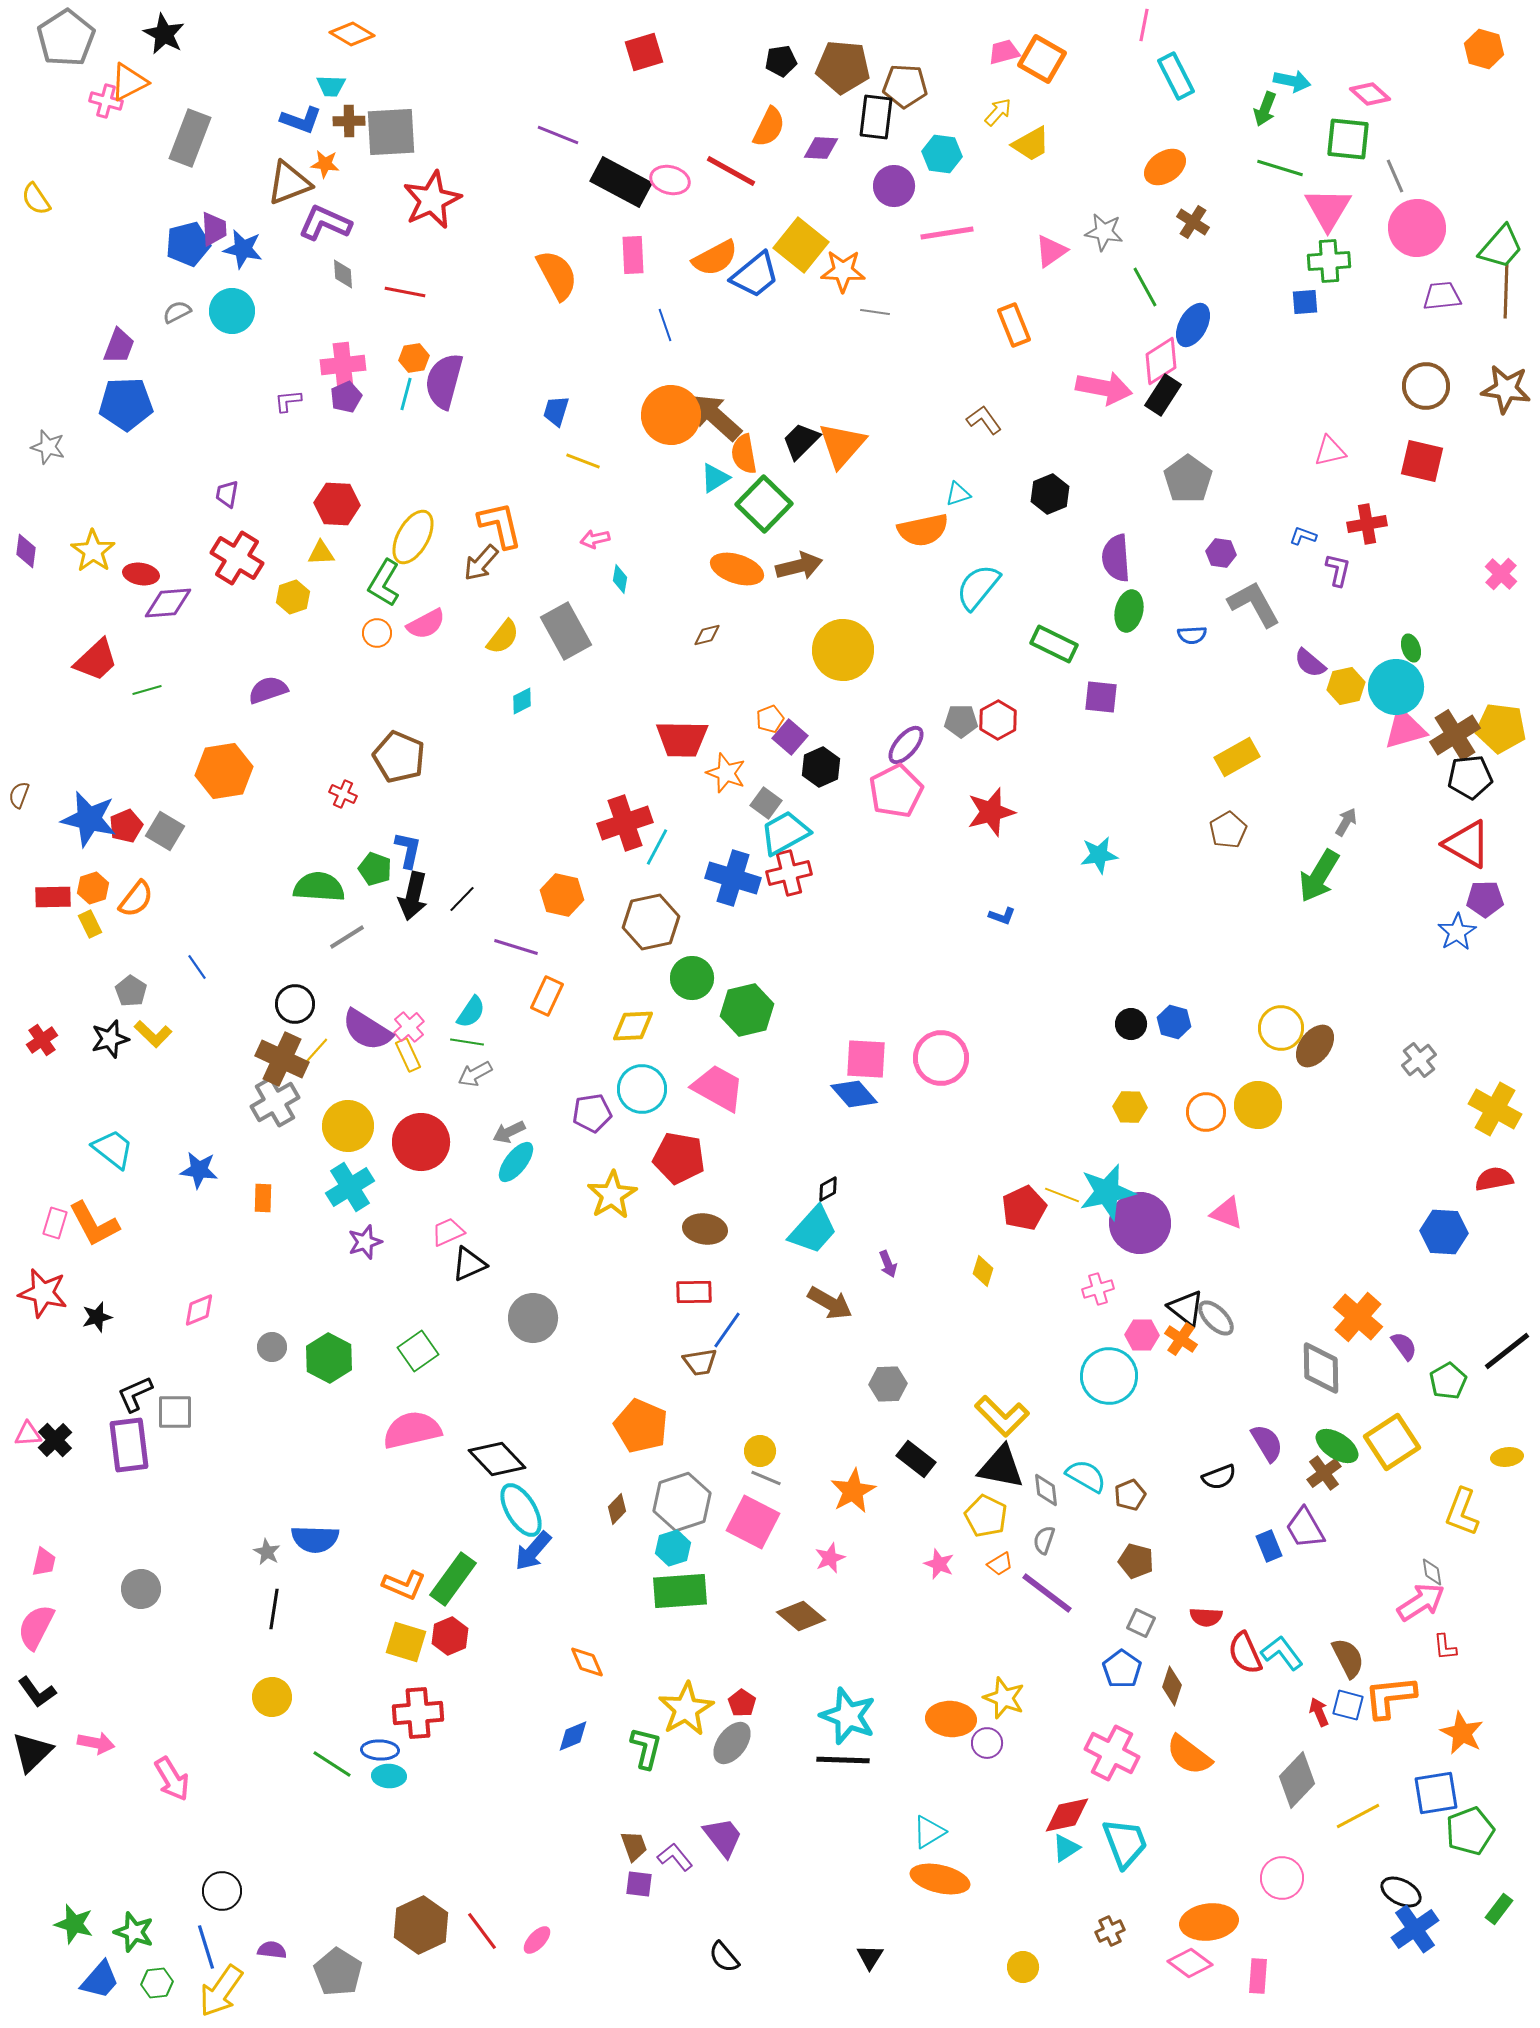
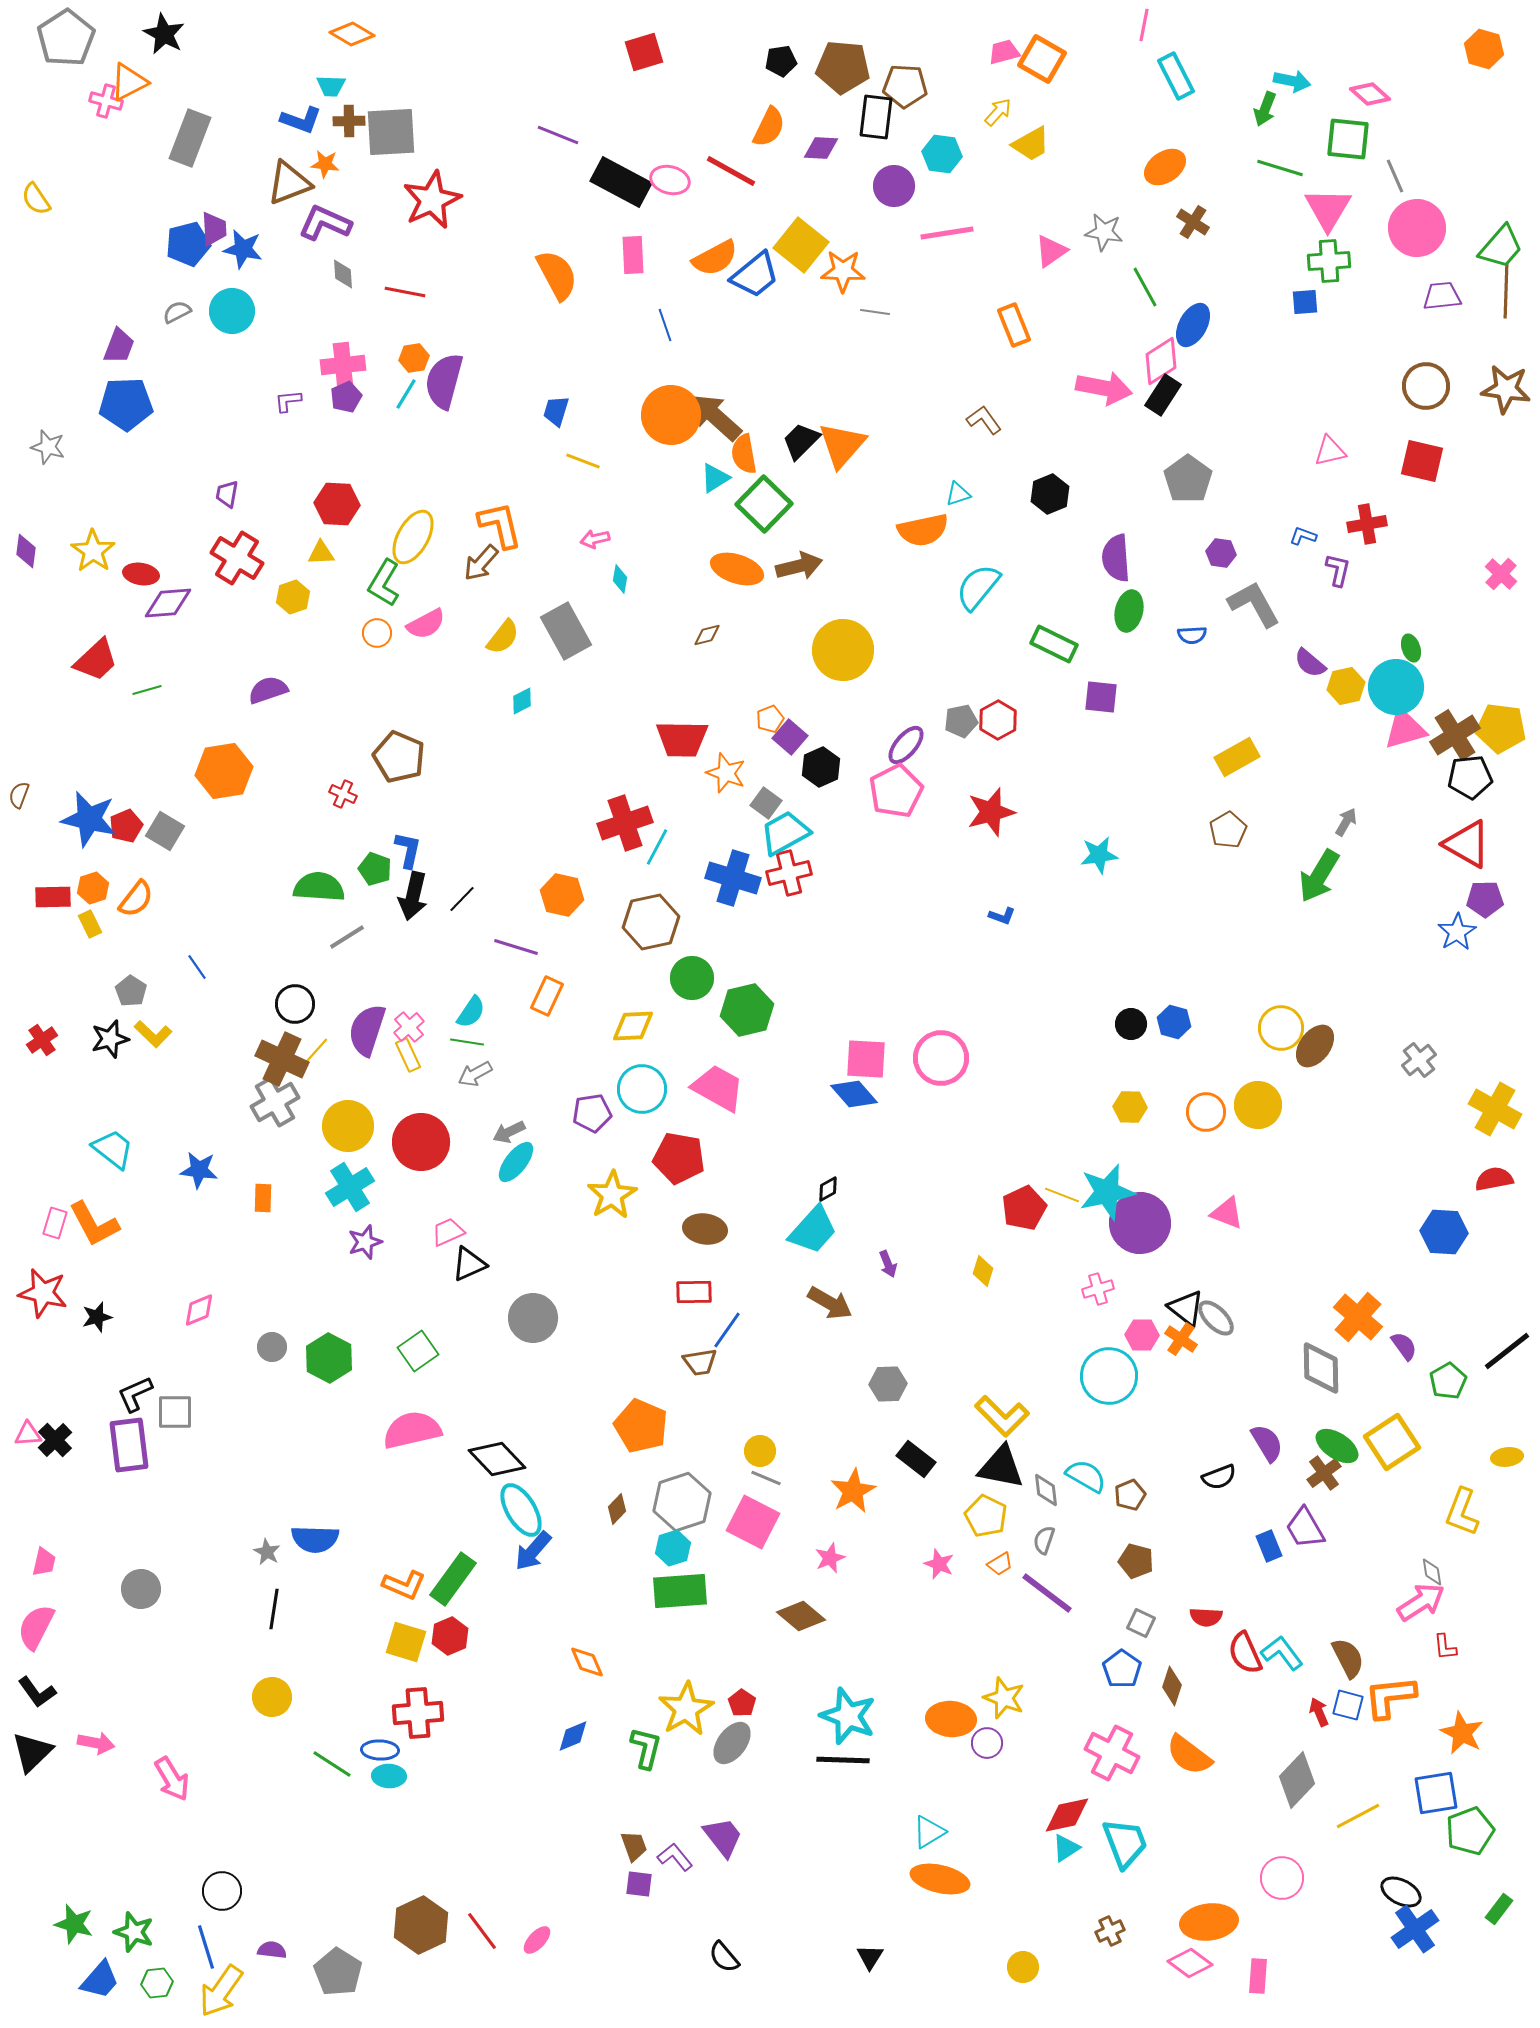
cyan line at (406, 394): rotated 16 degrees clockwise
gray pentagon at (961, 721): rotated 12 degrees counterclockwise
purple semicircle at (367, 1030): rotated 76 degrees clockwise
